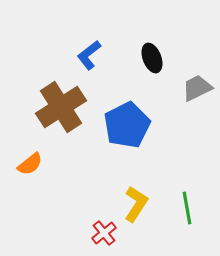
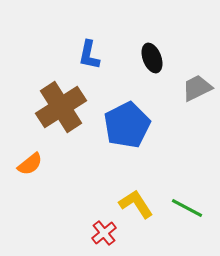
blue L-shape: rotated 40 degrees counterclockwise
yellow L-shape: rotated 66 degrees counterclockwise
green line: rotated 52 degrees counterclockwise
